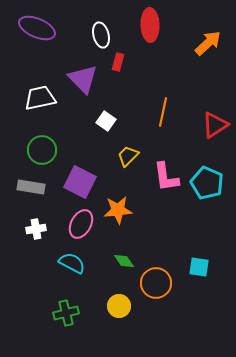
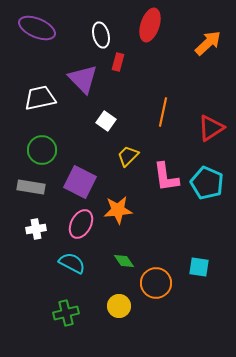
red ellipse: rotated 20 degrees clockwise
red triangle: moved 4 px left, 3 px down
